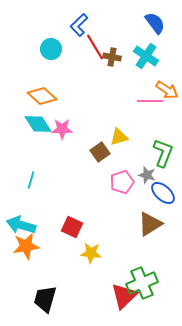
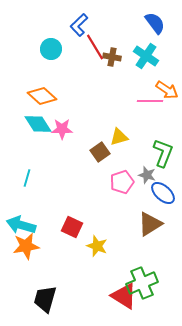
cyan line: moved 4 px left, 2 px up
yellow star: moved 6 px right, 7 px up; rotated 15 degrees clockwise
red triangle: rotated 44 degrees counterclockwise
